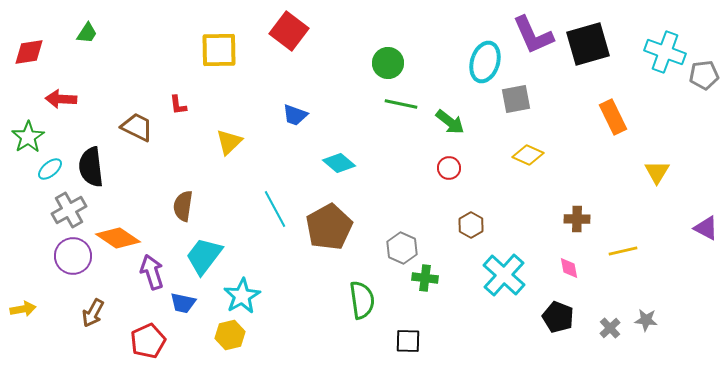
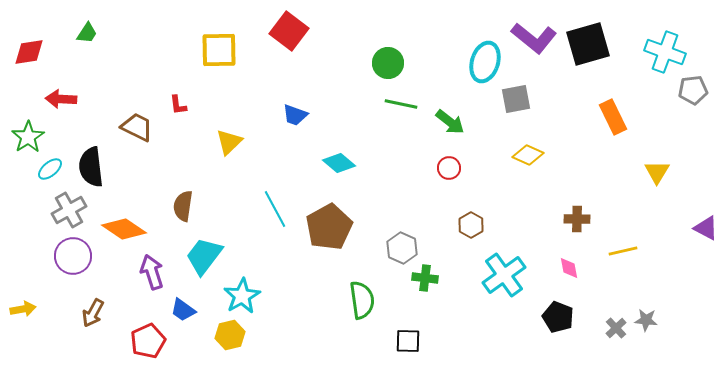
purple L-shape at (533, 35): moved 1 px right, 3 px down; rotated 27 degrees counterclockwise
gray pentagon at (704, 75): moved 11 px left, 15 px down
orange diamond at (118, 238): moved 6 px right, 9 px up
cyan cross at (504, 275): rotated 12 degrees clockwise
blue trapezoid at (183, 303): moved 7 px down; rotated 24 degrees clockwise
gray cross at (610, 328): moved 6 px right
